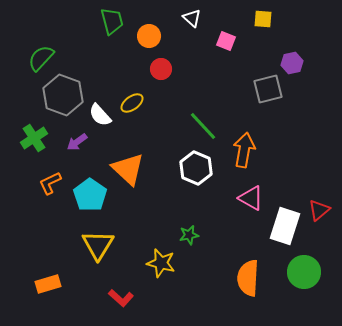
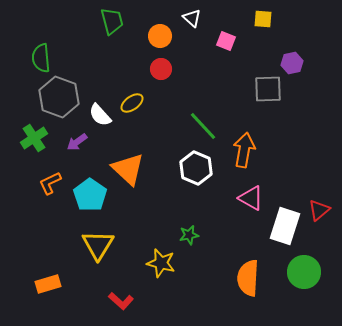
orange circle: moved 11 px right
green semicircle: rotated 48 degrees counterclockwise
gray square: rotated 12 degrees clockwise
gray hexagon: moved 4 px left, 2 px down
red L-shape: moved 3 px down
